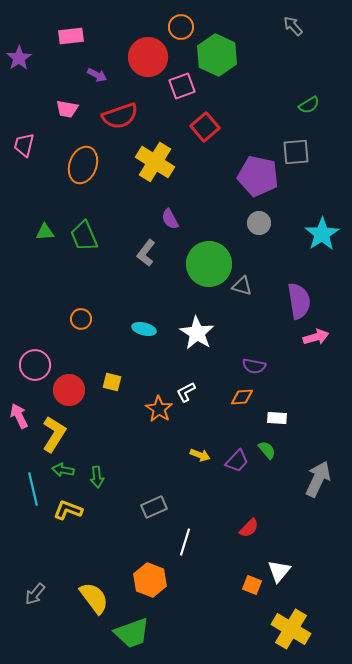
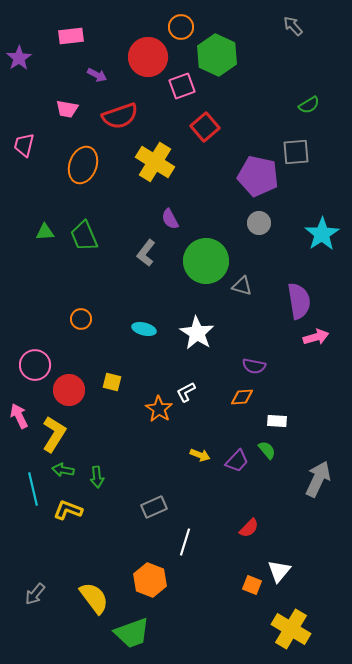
green circle at (209, 264): moved 3 px left, 3 px up
white rectangle at (277, 418): moved 3 px down
